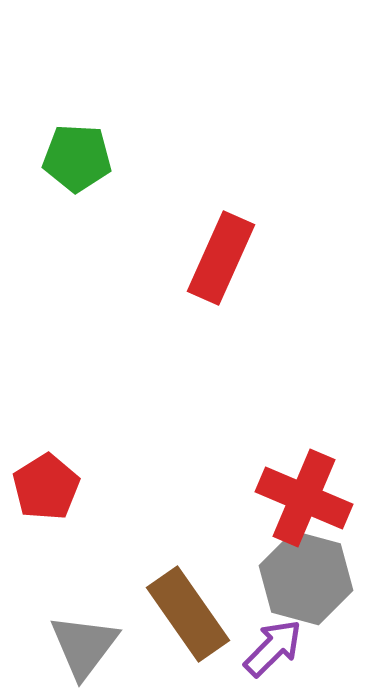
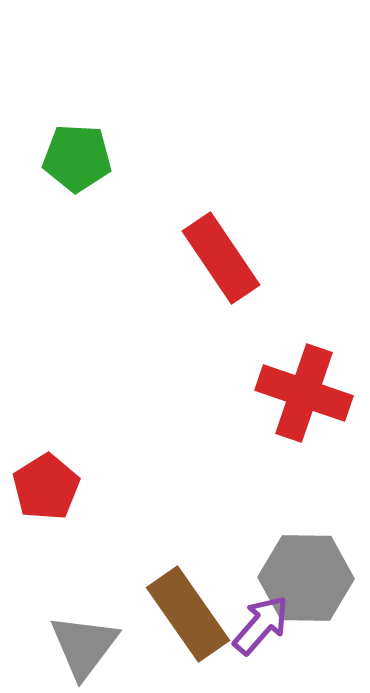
red rectangle: rotated 58 degrees counterclockwise
red cross: moved 105 px up; rotated 4 degrees counterclockwise
gray hexagon: rotated 14 degrees counterclockwise
purple arrow: moved 12 px left, 23 px up; rotated 4 degrees counterclockwise
